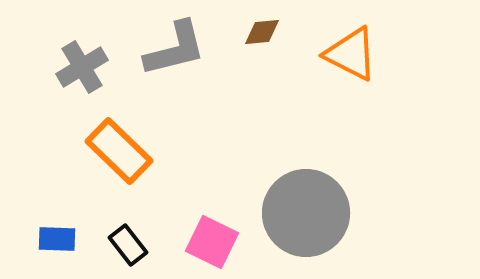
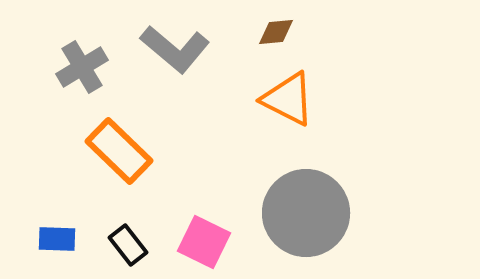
brown diamond: moved 14 px right
gray L-shape: rotated 54 degrees clockwise
orange triangle: moved 63 px left, 45 px down
pink square: moved 8 px left
